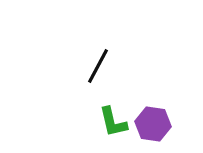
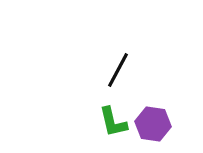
black line: moved 20 px right, 4 px down
